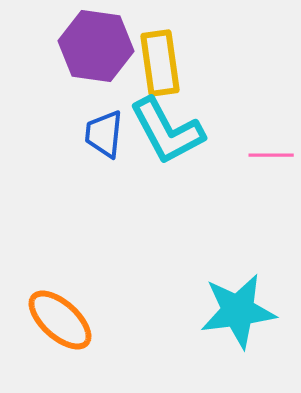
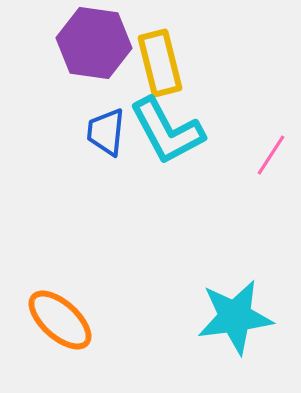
purple hexagon: moved 2 px left, 3 px up
yellow rectangle: rotated 6 degrees counterclockwise
blue trapezoid: moved 2 px right, 2 px up
pink line: rotated 57 degrees counterclockwise
cyan star: moved 3 px left, 6 px down
